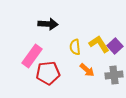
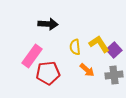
purple square: moved 1 px left, 4 px down
